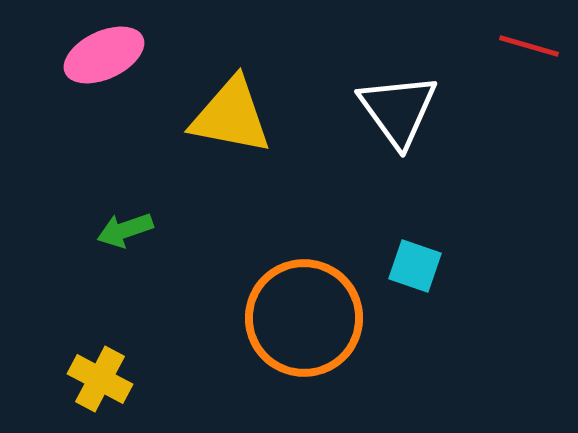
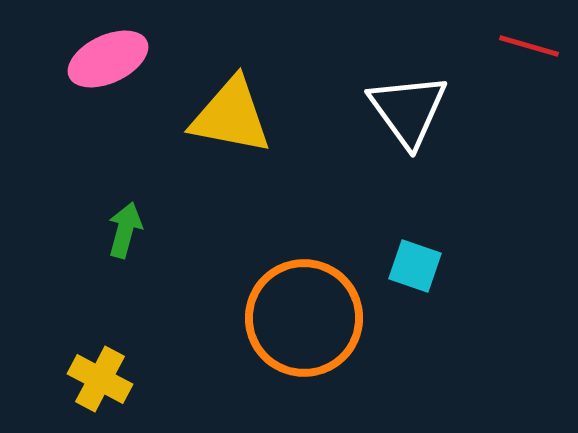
pink ellipse: moved 4 px right, 4 px down
white triangle: moved 10 px right
green arrow: rotated 124 degrees clockwise
